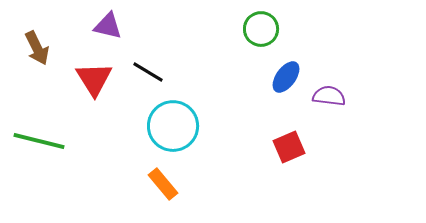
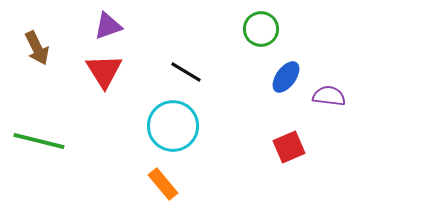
purple triangle: rotated 32 degrees counterclockwise
black line: moved 38 px right
red triangle: moved 10 px right, 8 px up
